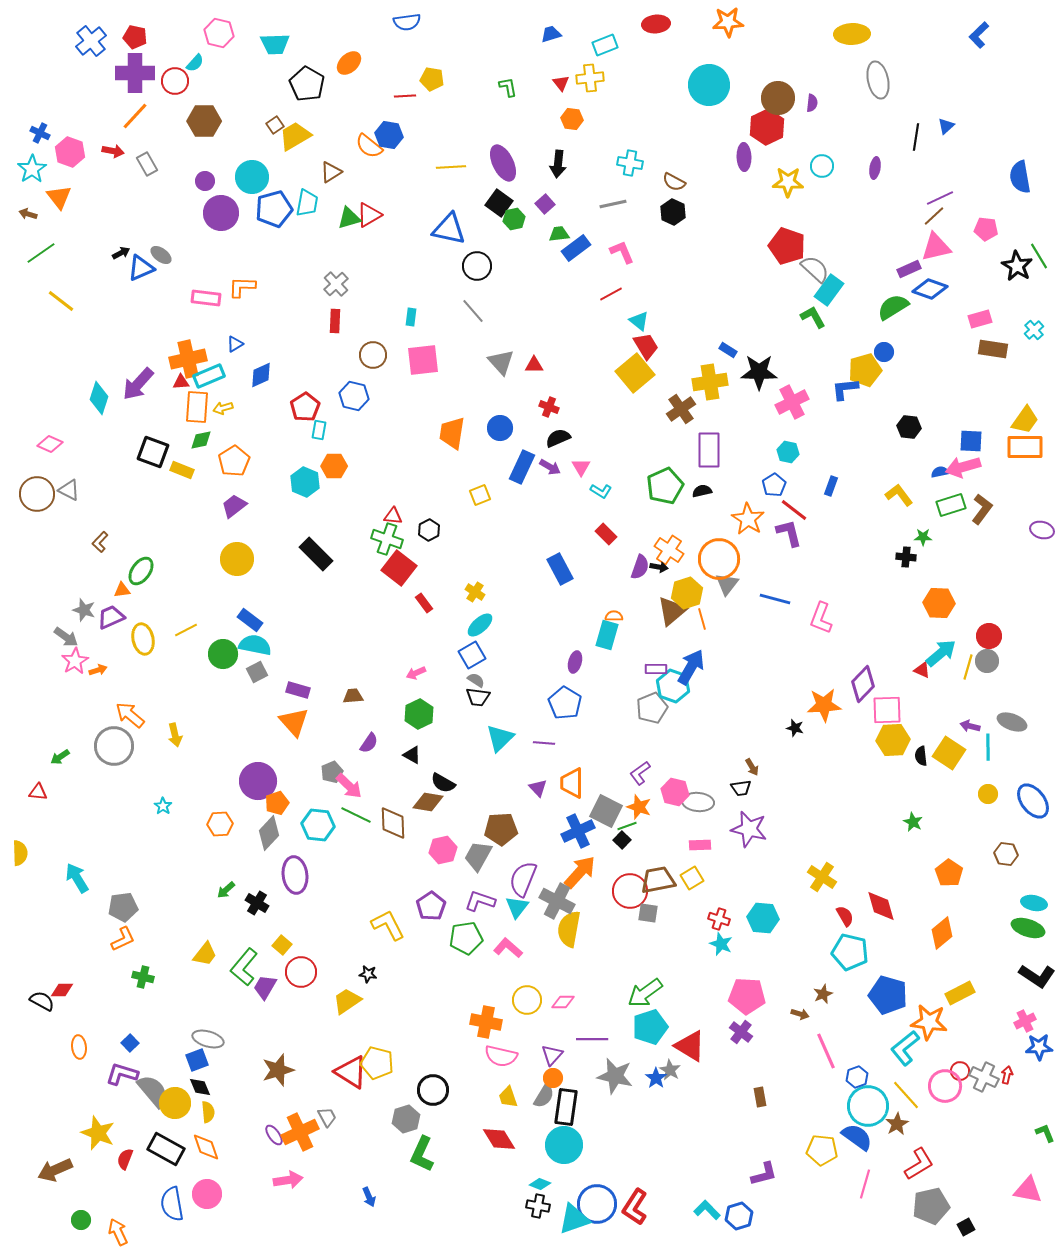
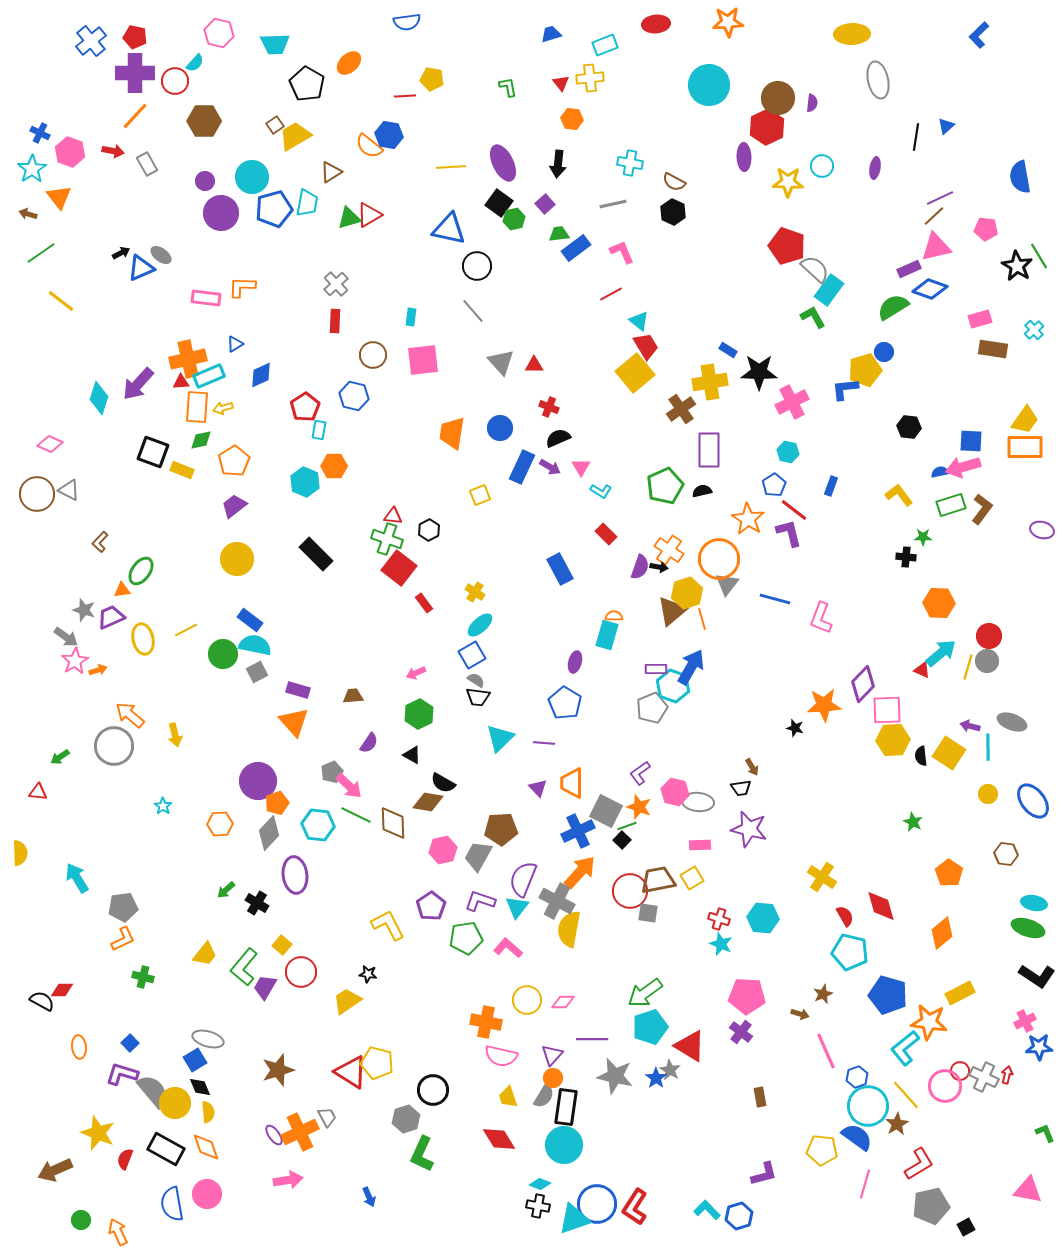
blue square at (197, 1060): moved 2 px left; rotated 10 degrees counterclockwise
